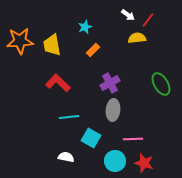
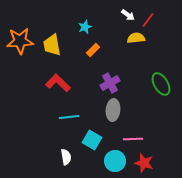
yellow semicircle: moved 1 px left
cyan square: moved 1 px right, 2 px down
white semicircle: rotated 70 degrees clockwise
